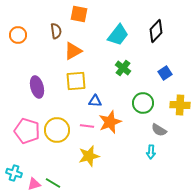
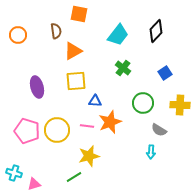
green line: moved 21 px right, 6 px up; rotated 63 degrees counterclockwise
